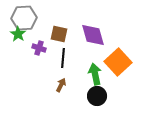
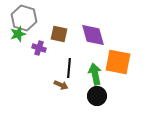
gray hexagon: rotated 20 degrees clockwise
green star: rotated 21 degrees clockwise
black line: moved 6 px right, 10 px down
orange square: rotated 36 degrees counterclockwise
brown arrow: rotated 88 degrees clockwise
